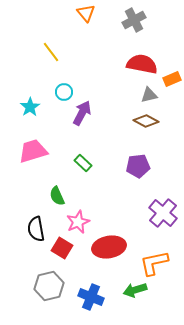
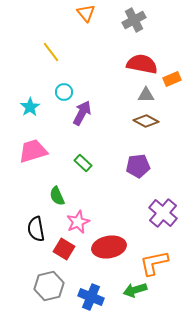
gray triangle: moved 3 px left; rotated 12 degrees clockwise
red square: moved 2 px right, 1 px down
